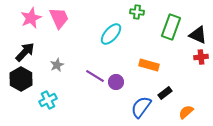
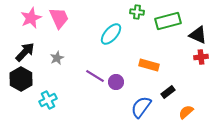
green rectangle: moved 3 px left, 6 px up; rotated 55 degrees clockwise
gray star: moved 7 px up
black rectangle: moved 3 px right, 1 px up
